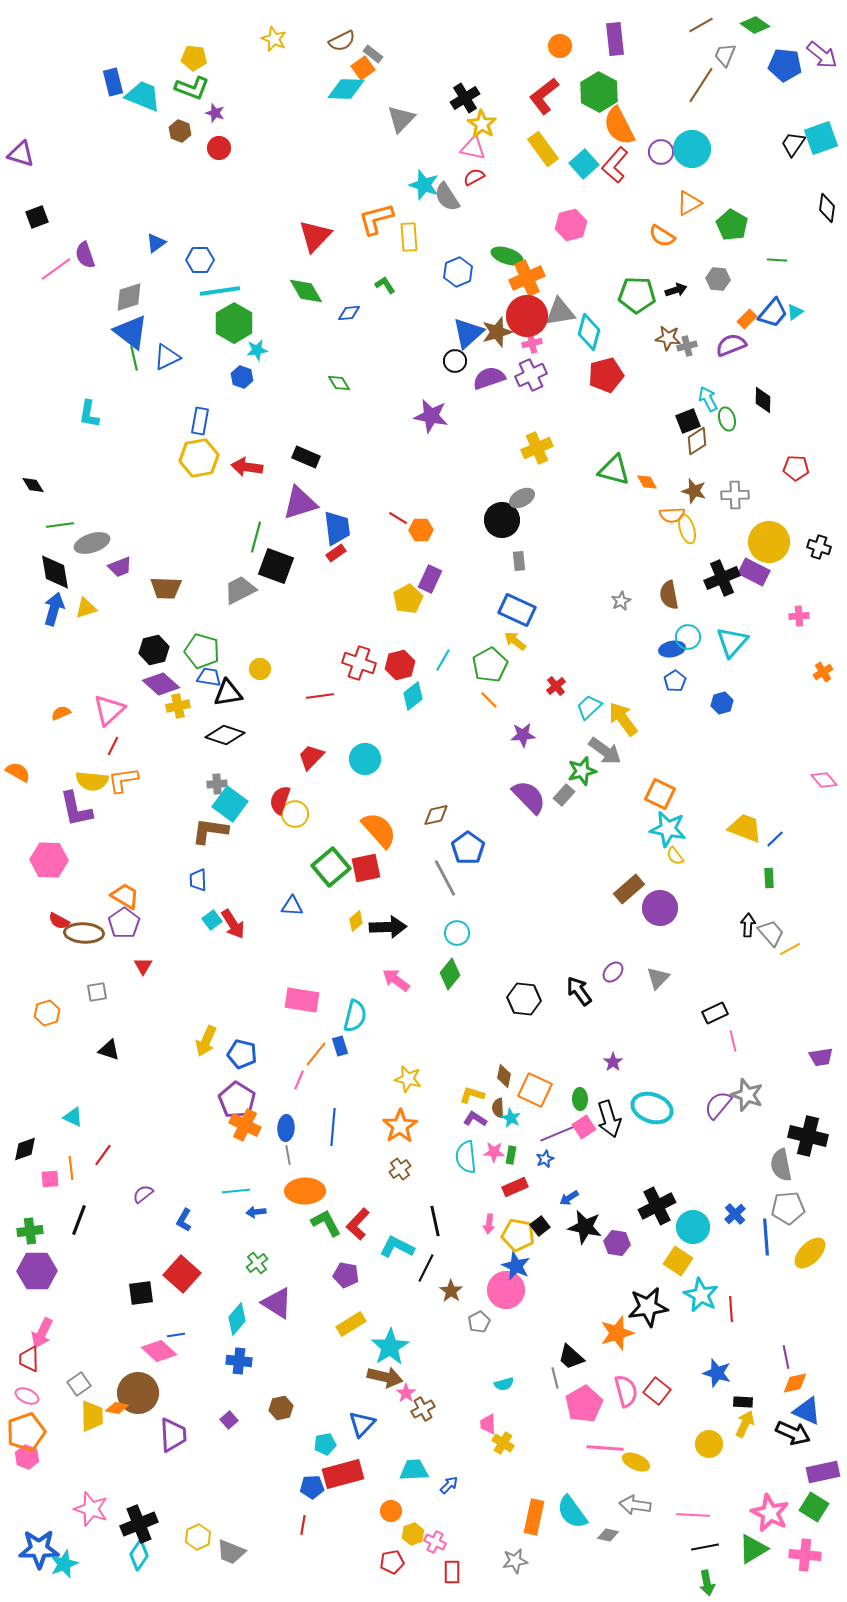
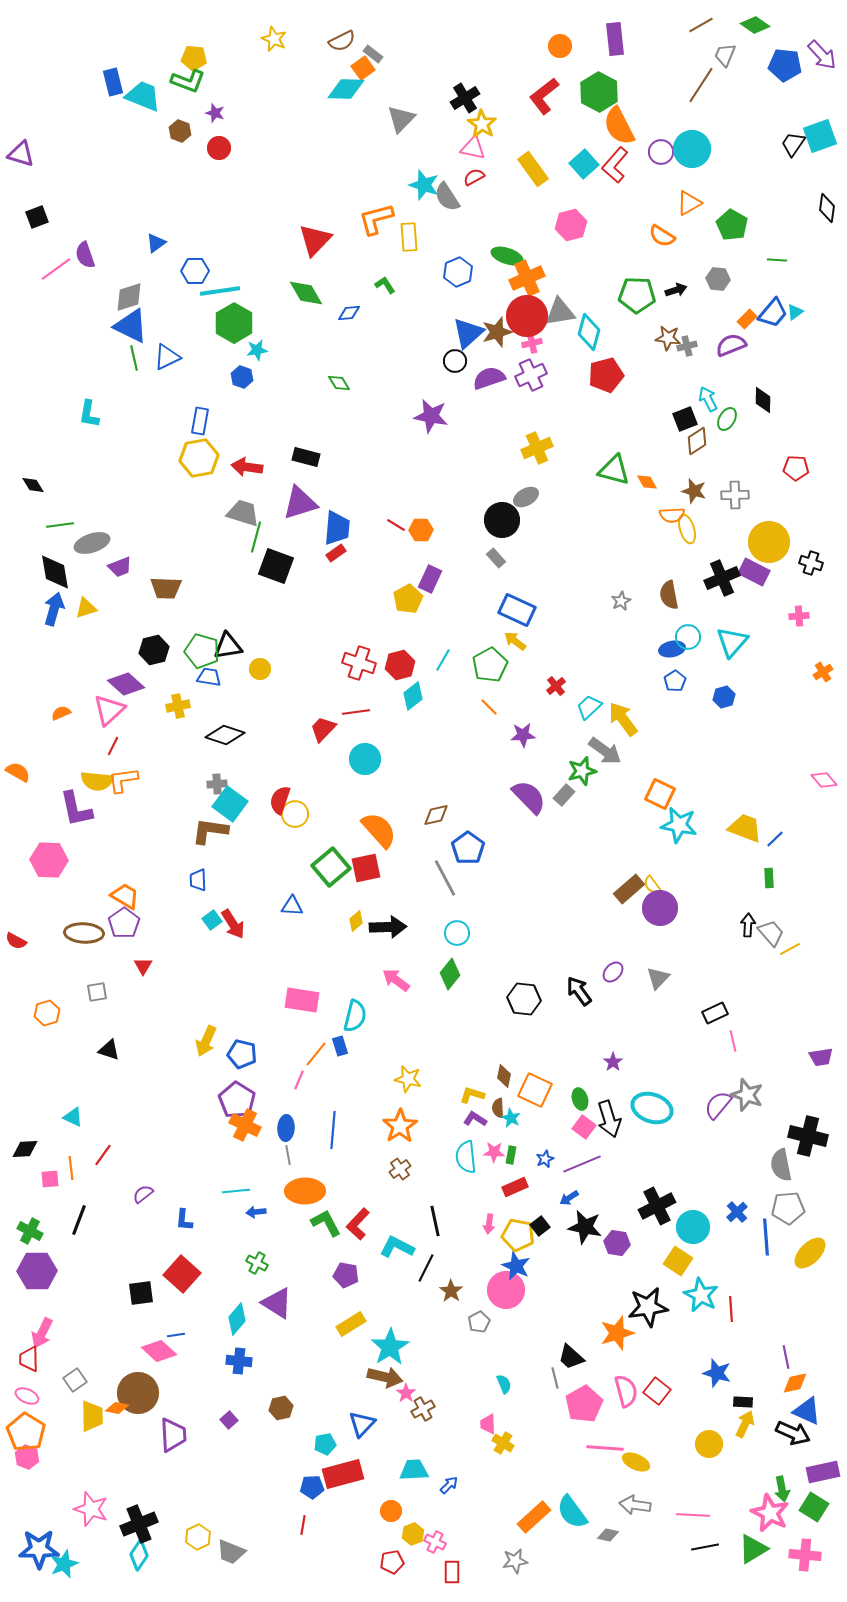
purple arrow at (822, 55): rotated 8 degrees clockwise
green L-shape at (192, 88): moved 4 px left, 7 px up
cyan square at (821, 138): moved 1 px left, 2 px up
yellow rectangle at (543, 149): moved 10 px left, 20 px down
red triangle at (315, 236): moved 4 px down
blue hexagon at (200, 260): moved 5 px left, 11 px down
green diamond at (306, 291): moved 2 px down
blue triangle at (131, 332): moved 6 px up; rotated 12 degrees counterclockwise
green ellipse at (727, 419): rotated 45 degrees clockwise
black square at (688, 421): moved 3 px left, 2 px up
black rectangle at (306, 457): rotated 8 degrees counterclockwise
gray ellipse at (522, 498): moved 4 px right, 1 px up
red line at (398, 518): moved 2 px left, 7 px down
blue trapezoid at (337, 528): rotated 12 degrees clockwise
black cross at (819, 547): moved 8 px left, 16 px down
gray rectangle at (519, 561): moved 23 px left, 3 px up; rotated 36 degrees counterclockwise
gray trapezoid at (240, 590): moved 3 px right, 77 px up; rotated 44 degrees clockwise
purple diamond at (161, 684): moved 35 px left
black triangle at (228, 693): moved 47 px up
red line at (320, 696): moved 36 px right, 16 px down
orange line at (489, 700): moved 7 px down
blue hexagon at (722, 703): moved 2 px right, 6 px up
red trapezoid at (311, 757): moved 12 px right, 28 px up
yellow semicircle at (92, 781): moved 5 px right
cyan star at (668, 829): moved 11 px right, 4 px up
yellow semicircle at (675, 856): moved 23 px left, 29 px down
red semicircle at (59, 921): moved 43 px left, 20 px down
green ellipse at (580, 1099): rotated 15 degrees counterclockwise
blue line at (333, 1127): moved 3 px down
pink square at (584, 1127): rotated 20 degrees counterclockwise
purple line at (559, 1133): moved 23 px right, 31 px down
black diamond at (25, 1149): rotated 16 degrees clockwise
blue cross at (735, 1214): moved 2 px right, 2 px up
blue L-shape at (184, 1220): rotated 25 degrees counterclockwise
green cross at (30, 1231): rotated 35 degrees clockwise
green cross at (257, 1263): rotated 25 degrees counterclockwise
gray square at (79, 1384): moved 4 px left, 4 px up
cyan semicircle at (504, 1384): rotated 96 degrees counterclockwise
orange pentagon at (26, 1432): rotated 21 degrees counterclockwise
orange rectangle at (534, 1517): rotated 36 degrees clockwise
green arrow at (707, 1583): moved 75 px right, 94 px up
